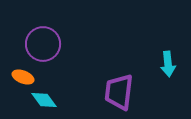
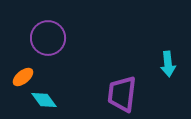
purple circle: moved 5 px right, 6 px up
orange ellipse: rotated 60 degrees counterclockwise
purple trapezoid: moved 3 px right, 2 px down
